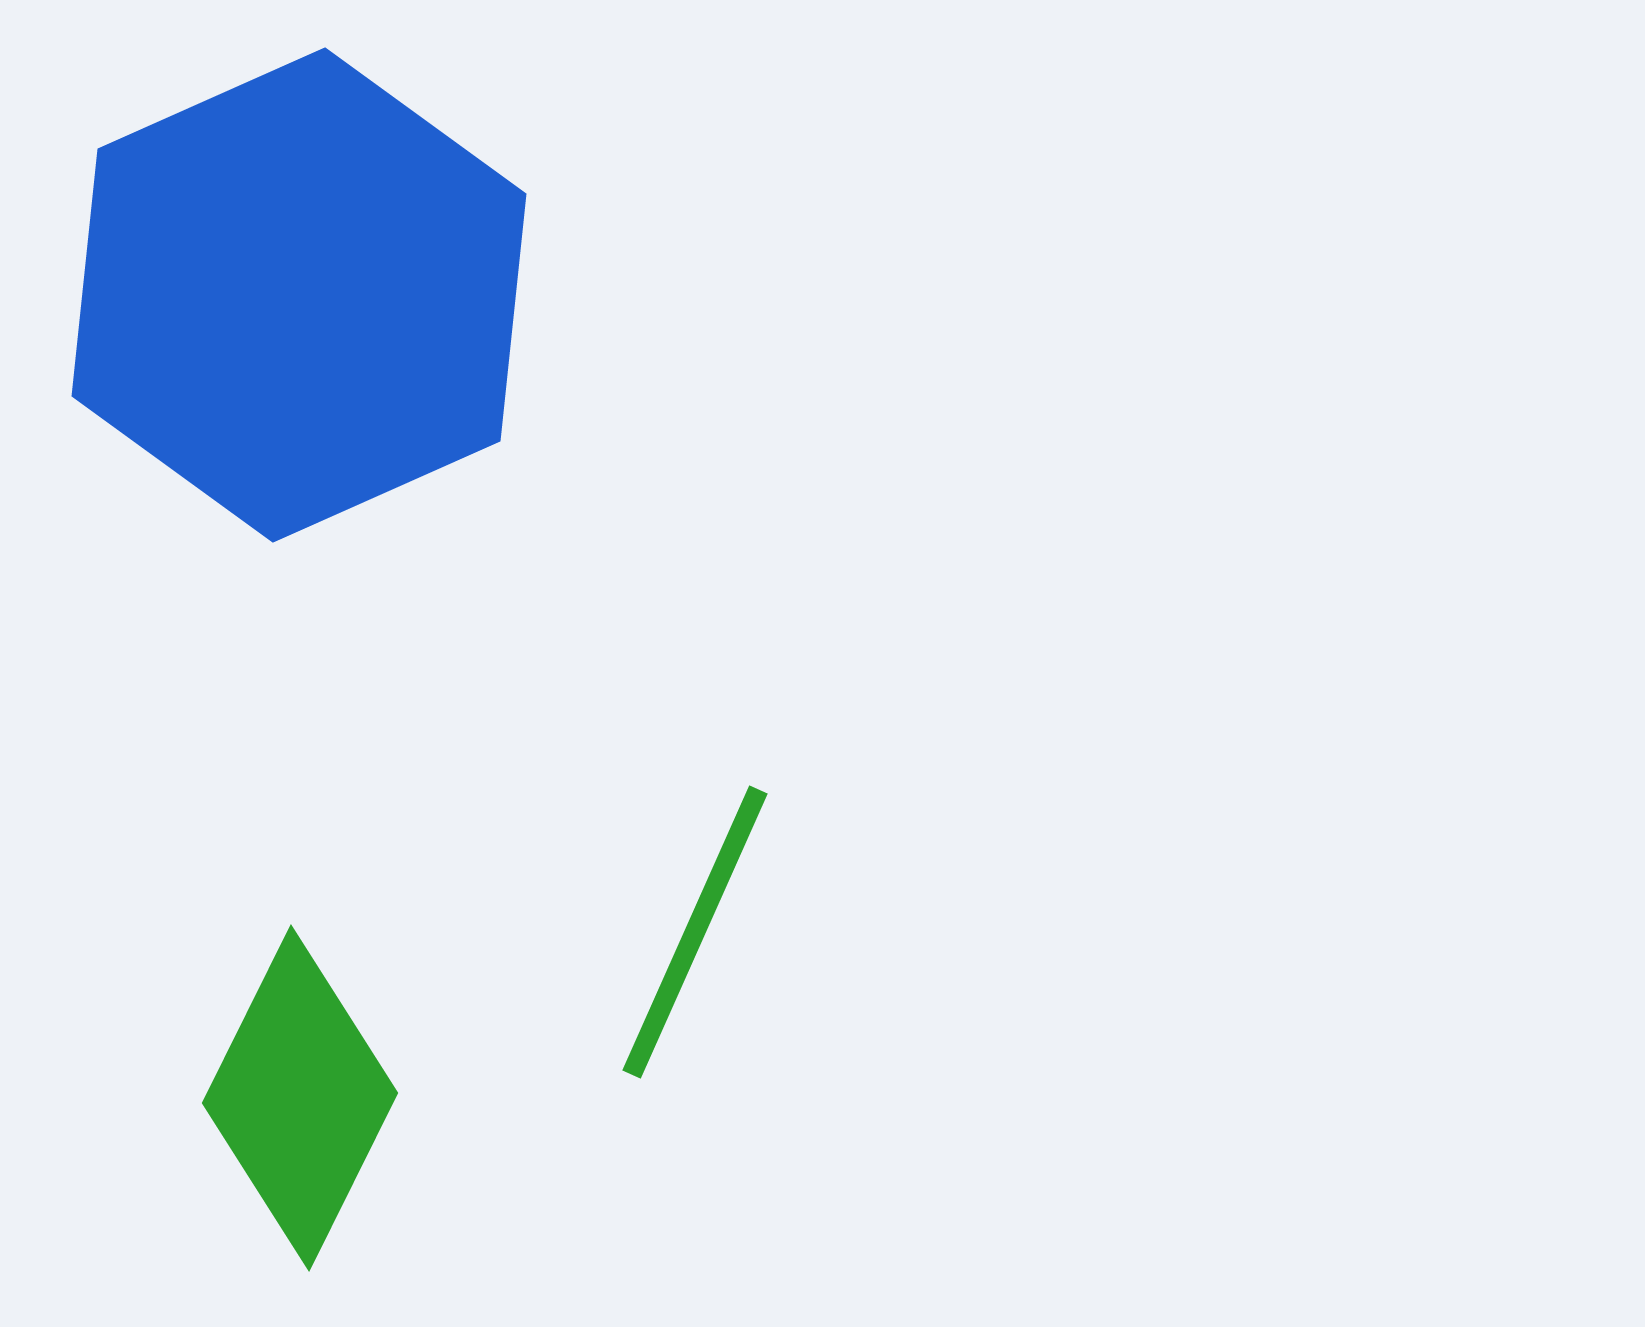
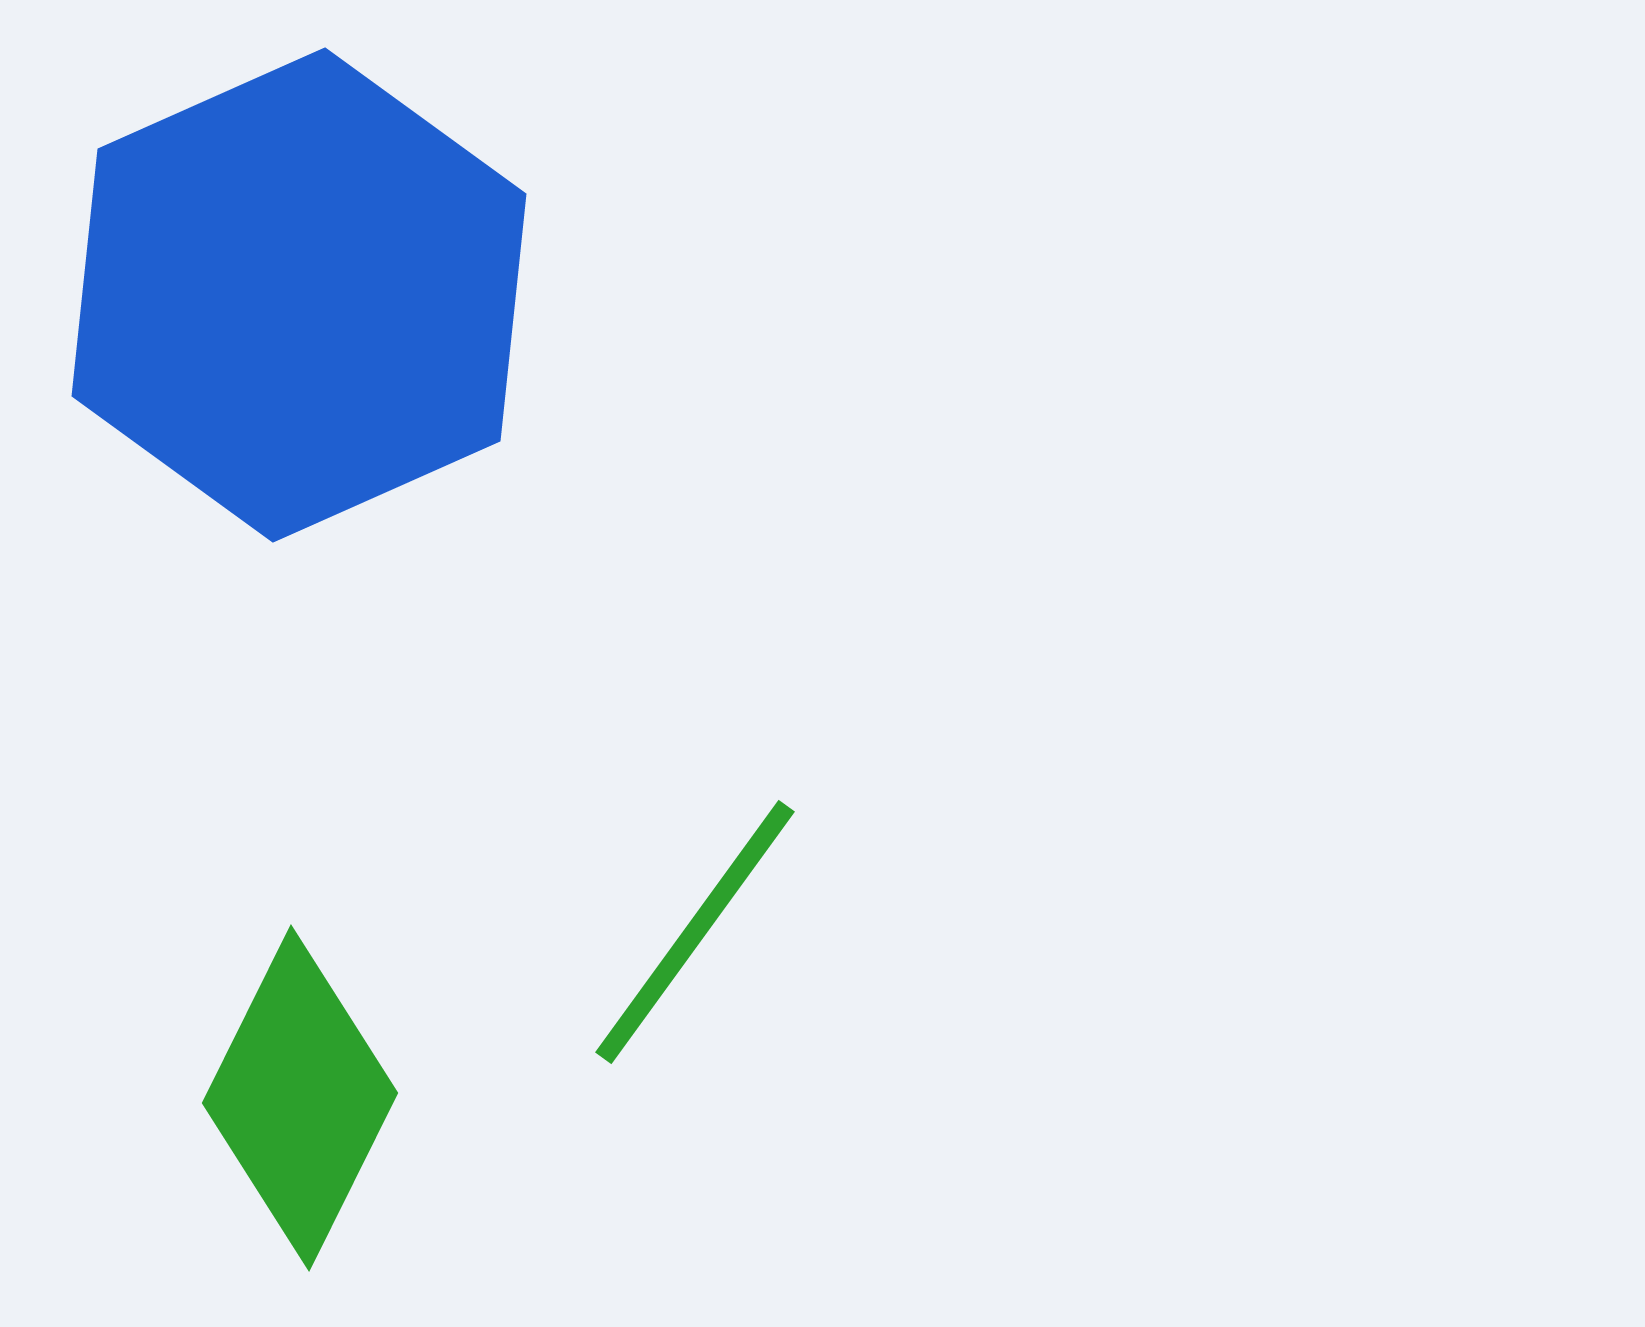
green line: rotated 12 degrees clockwise
